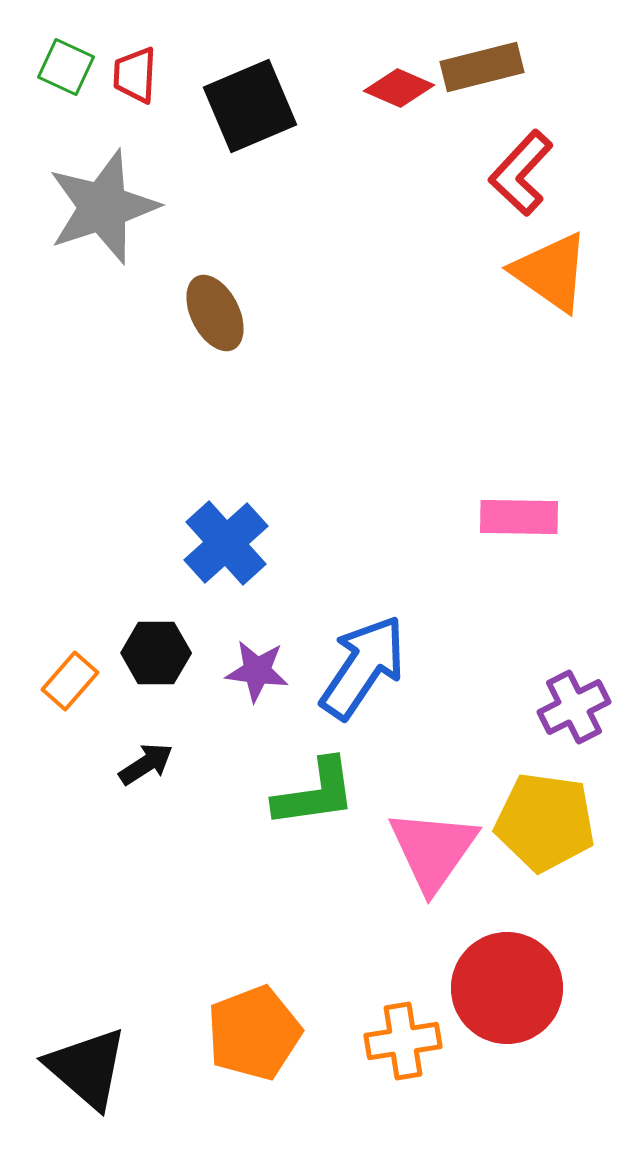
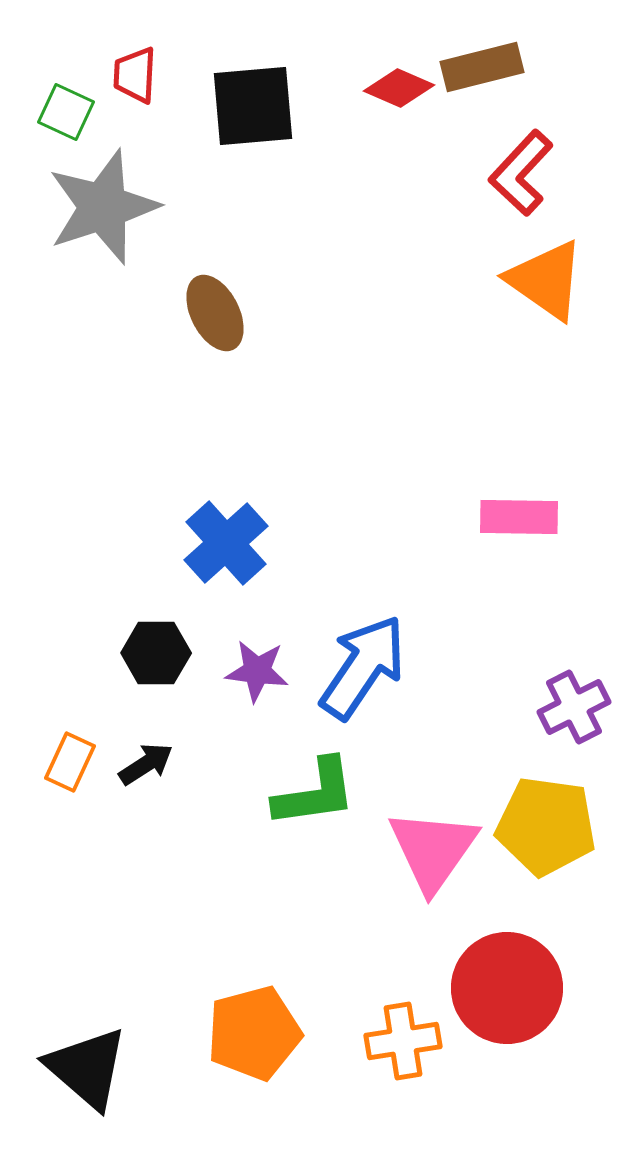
green square: moved 45 px down
black square: moved 3 px right; rotated 18 degrees clockwise
orange triangle: moved 5 px left, 8 px down
orange rectangle: moved 81 px down; rotated 16 degrees counterclockwise
yellow pentagon: moved 1 px right, 4 px down
orange pentagon: rotated 6 degrees clockwise
